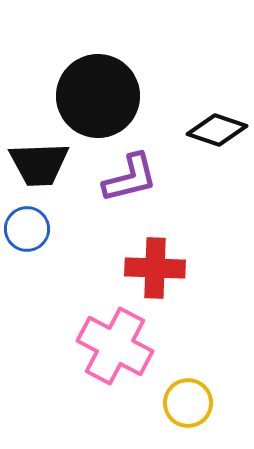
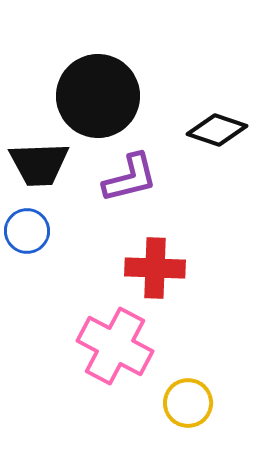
blue circle: moved 2 px down
